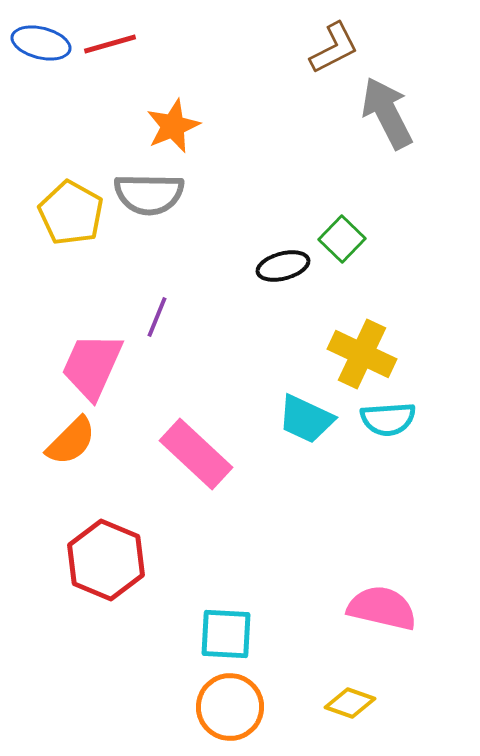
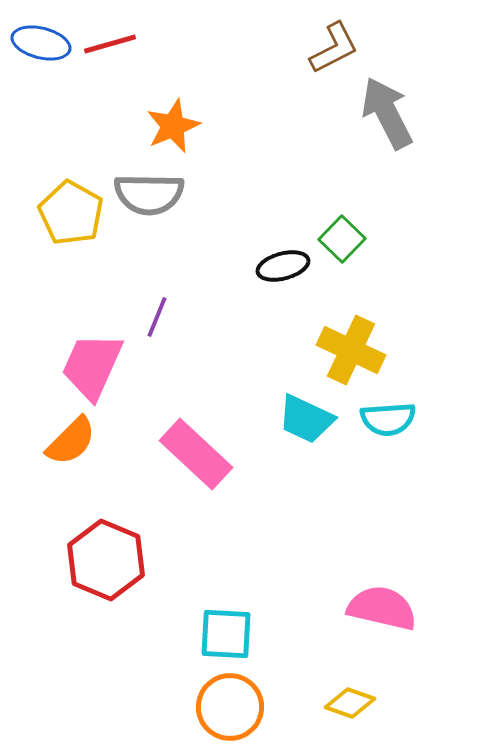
yellow cross: moved 11 px left, 4 px up
